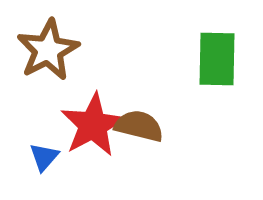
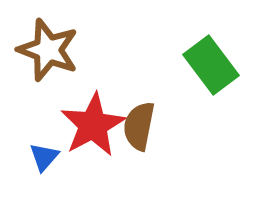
brown star: rotated 24 degrees counterclockwise
green rectangle: moved 6 px left, 6 px down; rotated 38 degrees counterclockwise
brown semicircle: rotated 93 degrees counterclockwise
